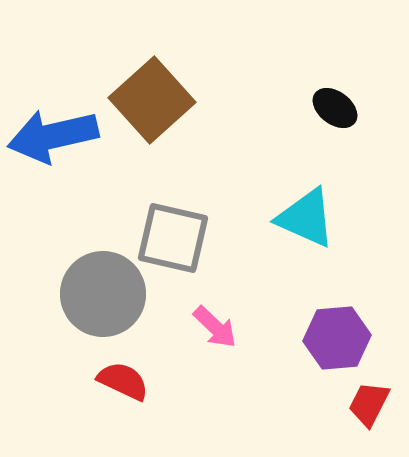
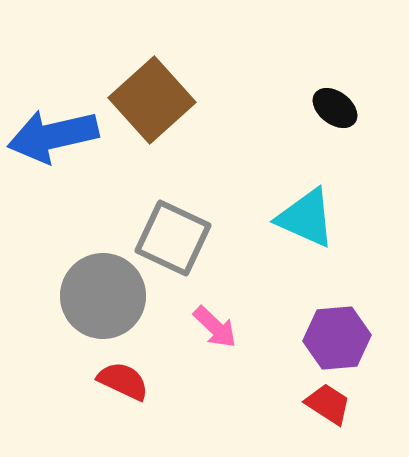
gray square: rotated 12 degrees clockwise
gray circle: moved 2 px down
red trapezoid: moved 41 px left; rotated 96 degrees clockwise
